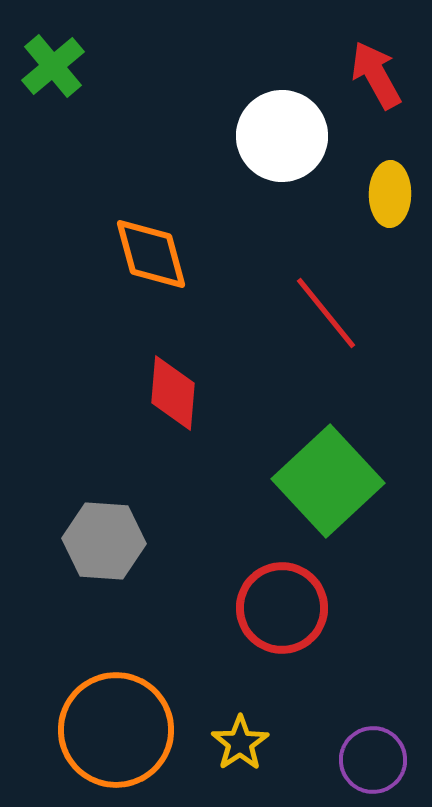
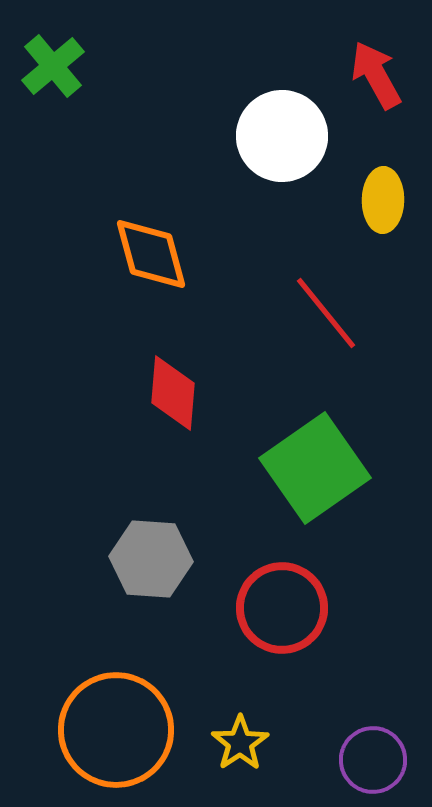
yellow ellipse: moved 7 px left, 6 px down
green square: moved 13 px left, 13 px up; rotated 8 degrees clockwise
gray hexagon: moved 47 px right, 18 px down
